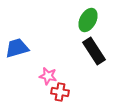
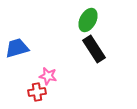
black rectangle: moved 2 px up
red cross: moved 23 px left; rotated 18 degrees counterclockwise
